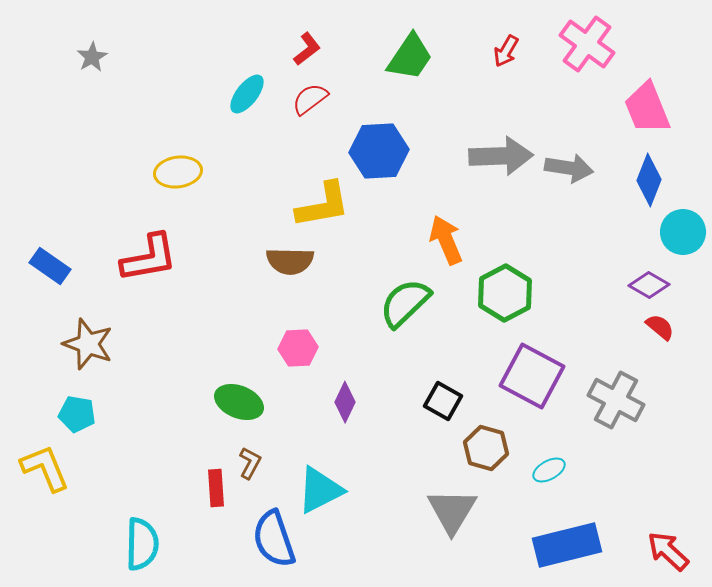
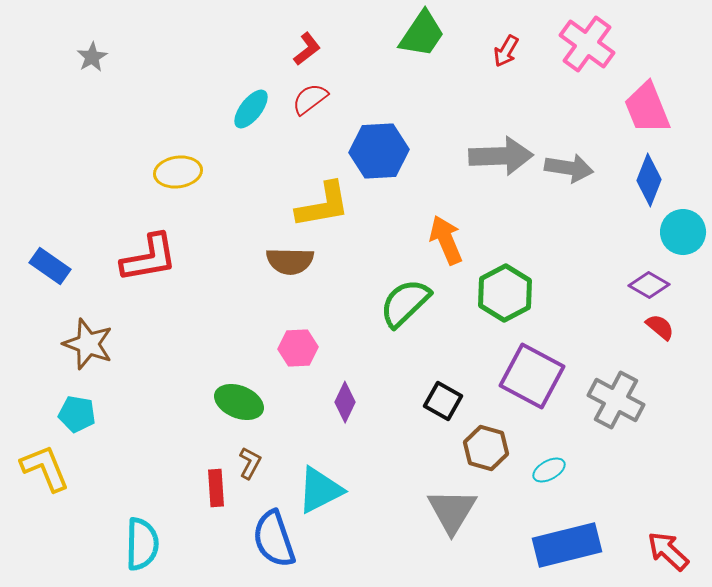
green trapezoid at (410, 57): moved 12 px right, 23 px up
cyan ellipse at (247, 94): moved 4 px right, 15 px down
